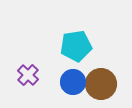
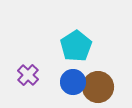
cyan pentagon: rotated 24 degrees counterclockwise
brown circle: moved 3 px left, 3 px down
